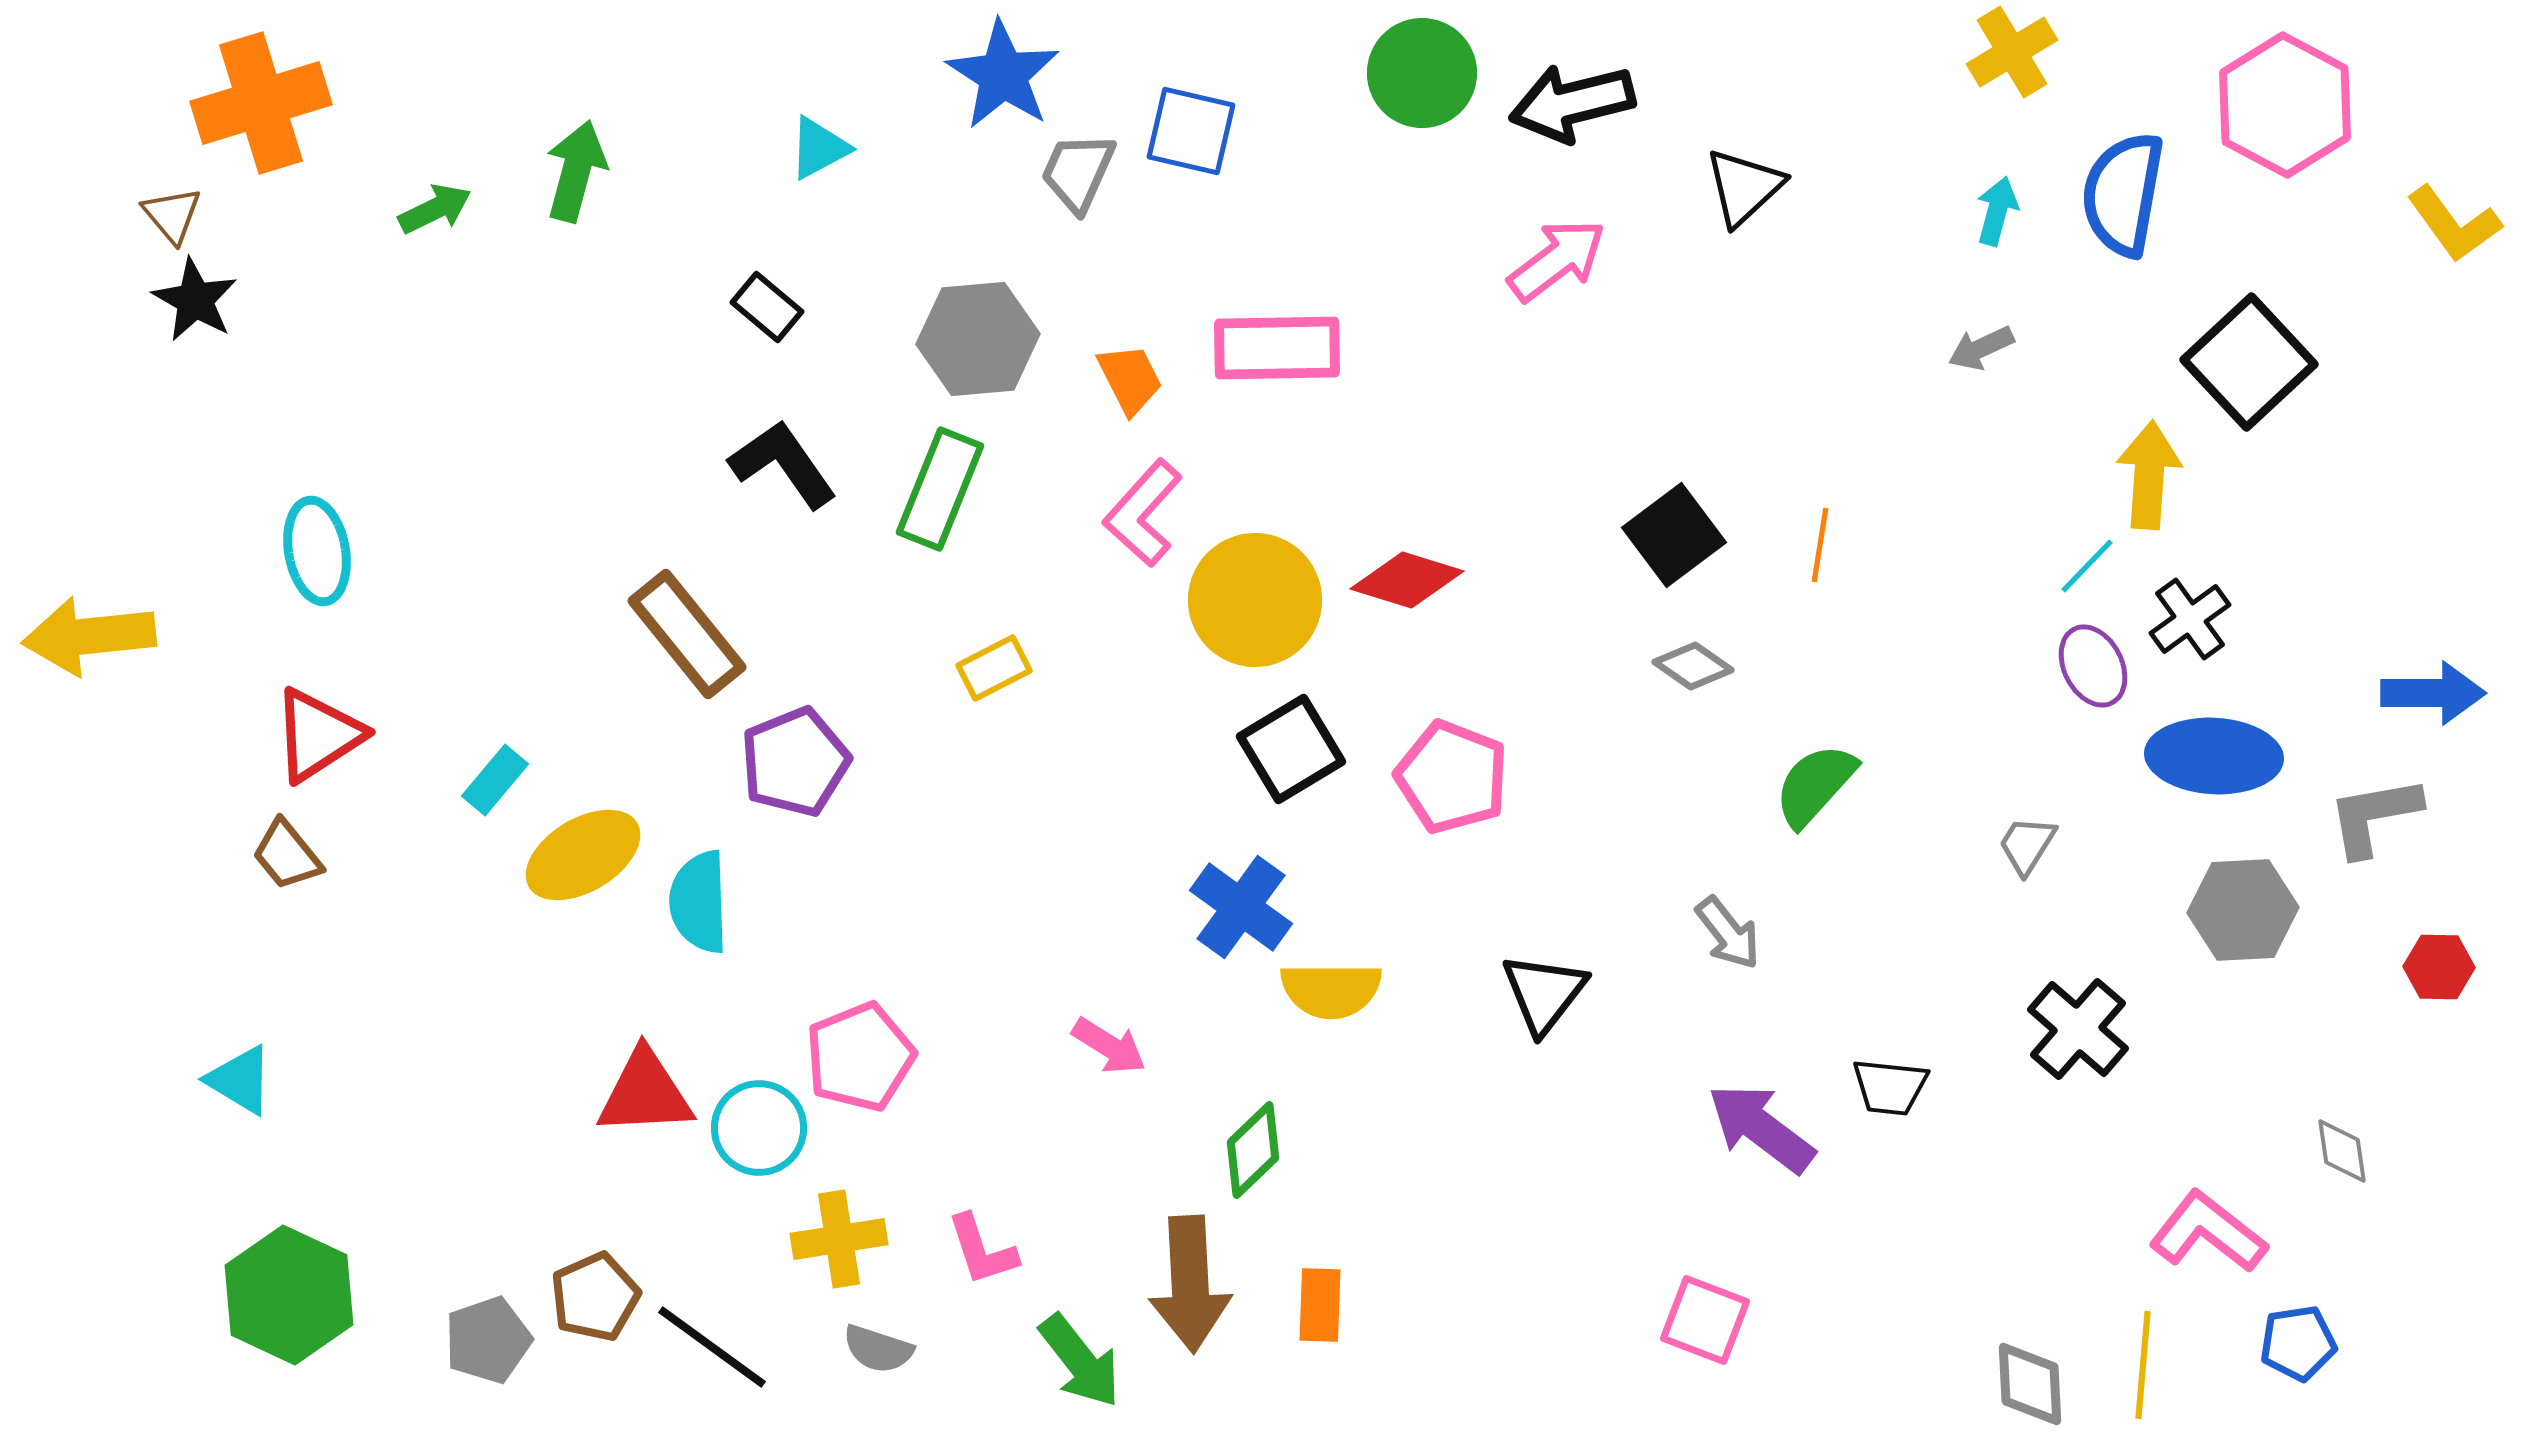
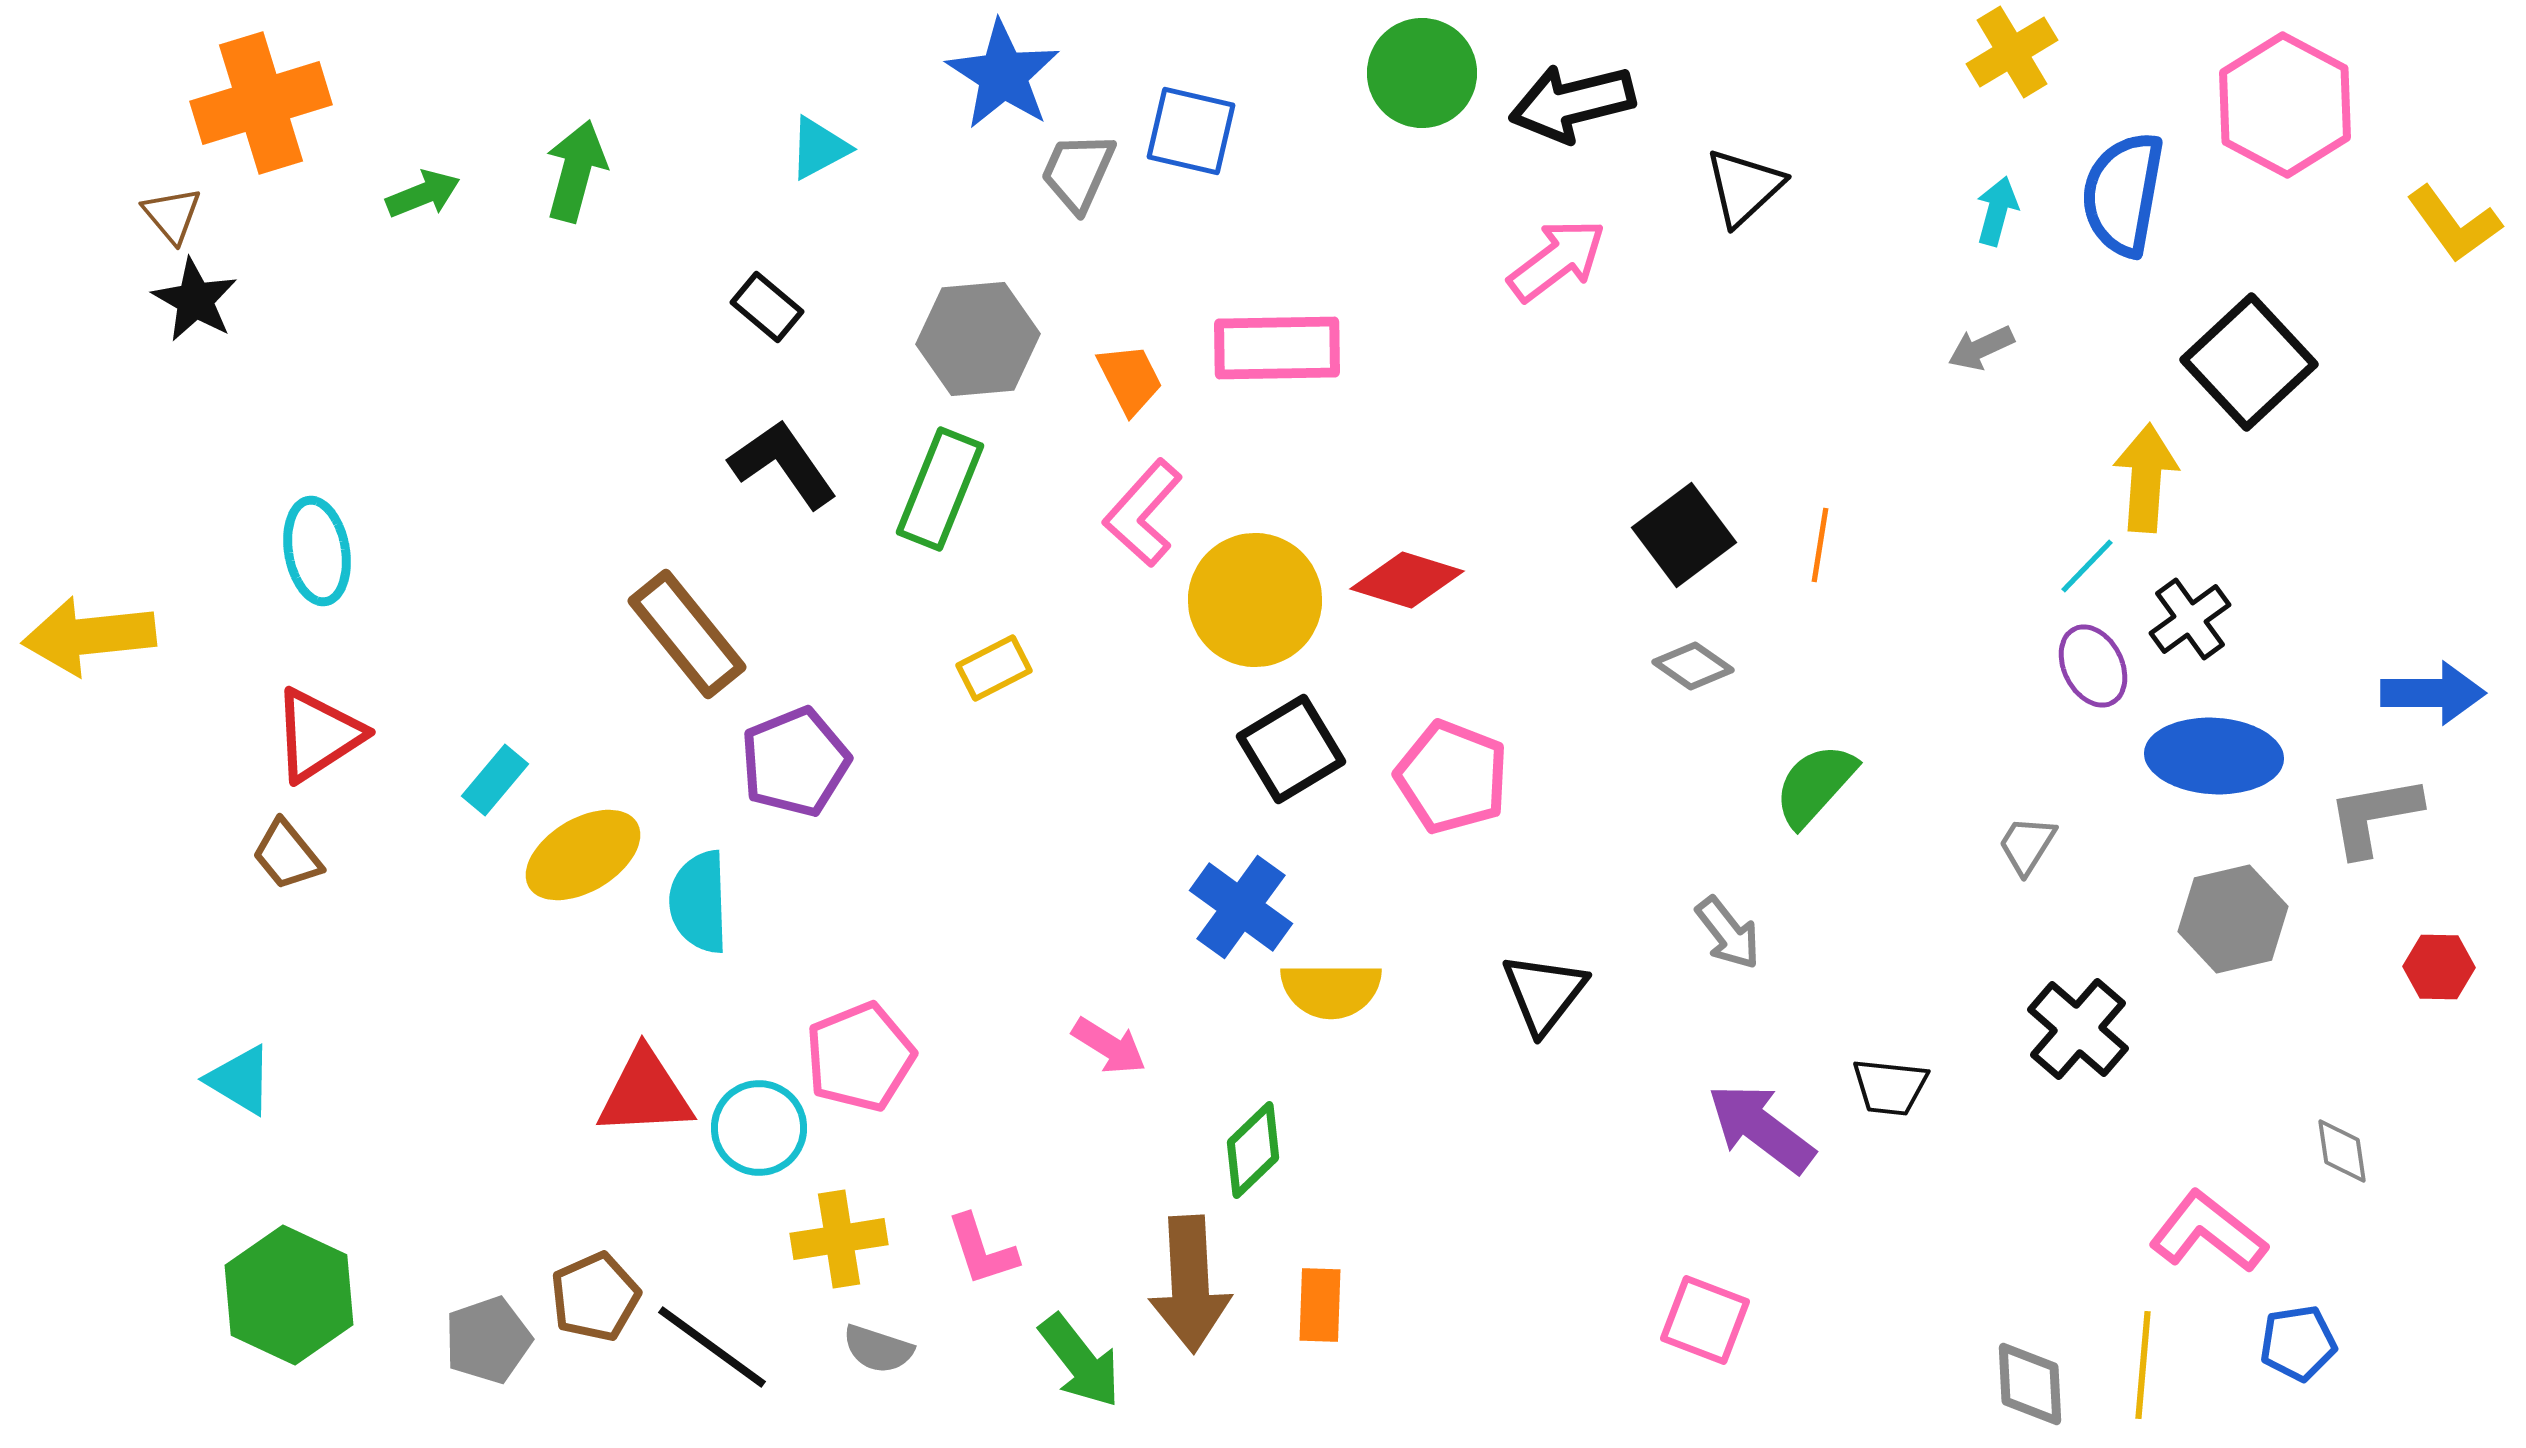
green arrow at (435, 209): moved 12 px left, 15 px up; rotated 4 degrees clockwise
yellow arrow at (2149, 475): moved 3 px left, 3 px down
black square at (1674, 535): moved 10 px right
gray hexagon at (2243, 910): moved 10 px left, 9 px down; rotated 10 degrees counterclockwise
